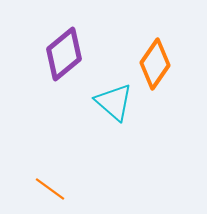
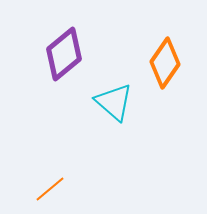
orange diamond: moved 10 px right, 1 px up
orange line: rotated 76 degrees counterclockwise
